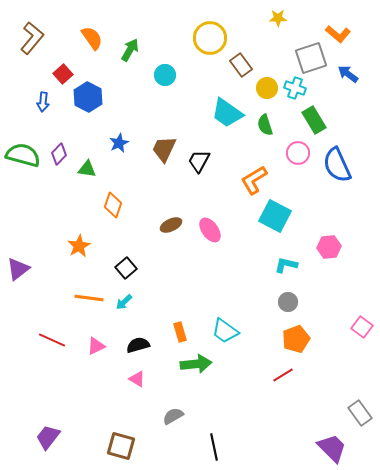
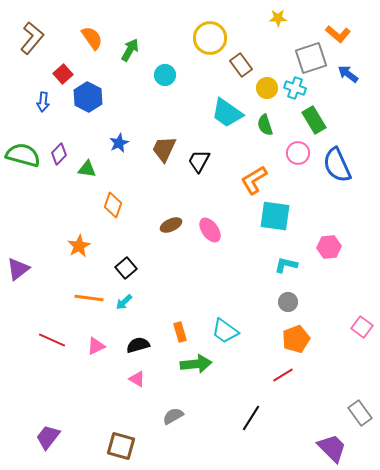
cyan square at (275, 216): rotated 20 degrees counterclockwise
black line at (214, 447): moved 37 px right, 29 px up; rotated 44 degrees clockwise
